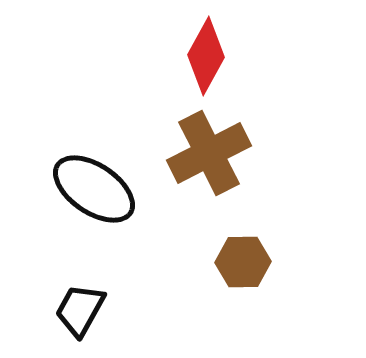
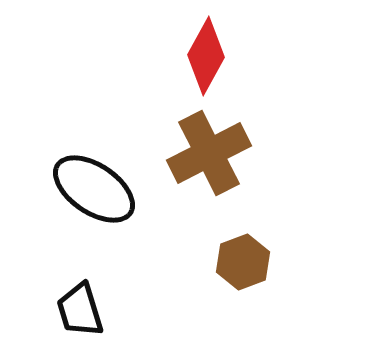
brown hexagon: rotated 20 degrees counterclockwise
black trapezoid: rotated 46 degrees counterclockwise
